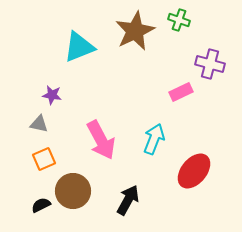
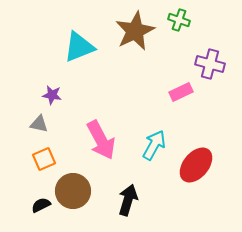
cyan arrow: moved 6 px down; rotated 8 degrees clockwise
red ellipse: moved 2 px right, 6 px up
black arrow: rotated 12 degrees counterclockwise
